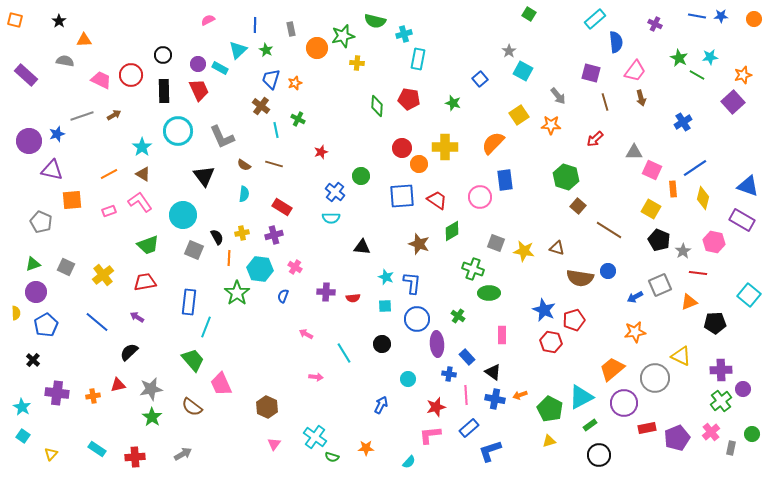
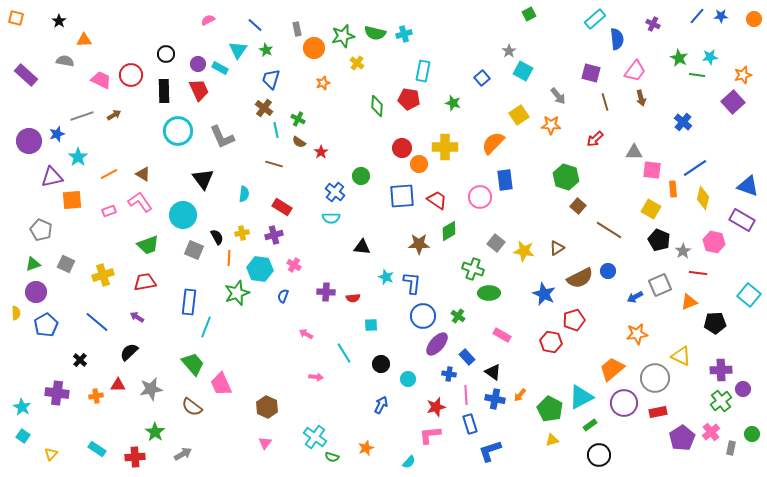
green square at (529, 14): rotated 32 degrees clockwise
blue line at (697, 16): rotated 60 degrees counterclockwise
orange square at (15, 20): moved 1 px right, 2 px up
green semicircle at (375, 21): moved 12 px down
purple cross at (655, 24): moved 2 px left
blue line at (255, 25): rotated 49 degrees counterclockwise
gray rectangle at (291, 29): moved 6 px right
blue semicircle at (616, 42): moved 1 px right, 3 px up
orange circle at (317, 48): moved 3 px left
cyan triangle at (238, 50): rotated 12 degrees counterclockwise
black circle at (163, 55): moved 3 px right, 1 px up
cyan rectangle at (418, 59): moved 5 px right, 12 px down
yellow cross at (357, 63): rotated 32 degrees clockwise
green line at (697, 75): rotated 21 degrees counterclockwise
blue square at (480, 79): moved 2 px right, 1 px up
orange star at (295, 83): moved 28 px right
brown cross at (261, 106): moved 3 px right, 2 px down
blue cross at (683, 122): rotated 18 degrees counterclockwise
cyan star at (142, 147): moved 64 px left, 10 px down
red star at (321, 152): rotated 16 degrees counterclockwise
brown semicircle at (244, 165): moved 55 px right, 23 px up
purple triangle at (52, 170): moved 7 px down; rotated 25 degrees counterclockwise
pink square at (652, 170): rotated 18 degrees counterclockwise
black triangle at (204, 176): moved 1 px left, 3 px down
gray pentagon at (41, 222): moved 8 px down
green diamond at (452, 231): moved 3 px left
gray square at (496, 243): rotated 18 degrees clockwise
brown star at (419, 244): rotated 20 degrees counterclockwise
brown triangle at (557, 248): rotated 49 degrees counterclockwise
gray square at (66, 267): moved 3 px up
pink cross at (295, 267): moved 1 px left, 2 px up
yellow cross at (103, 275): rotated 20 degrees clockwise
brown semicircle at (580, 278): rotated 36 degrees counterclockwise
green star at (237, 293): rotated 15 degrees clockwise
cyan square at (385, 306): moved 14 px left, 19 px down
blue star at (544, 310): moved 16 px up
blue circle at (417, 319): moved 6 px right, 3 px up
orange star at (635, 332): moved 2 px right, 2 px down
pink rectangle at (502, 335): rotated 60 degrees counterclockwise
black circle at (382, 344): moved 1 px left, 20 px down
purple ellipse at (437, 344): rotated 45 degrees clockwise
black cross at (33, 360): moved 47 px right
green trapezoid at (193, 360): moved 4 px down
red triangle at (118, 385): rotated 14 degrees clockwise
orange arrow at (520, 395): rotated 32 degrees counterclockwise
orange cross at (93, 396): moved 3 px right
green star at (152, 417): moved 3 px right, 15 px down
blue rectangle at (469, 428): moved 1 px right, 4 px up; rotated 66 degrees counterclockwise
red rectangle at (647, 428): moved 11 px right, 16 px up
purple pentagon at (677, 438): moved 5 px right; rotated 10 degrees counterclockwise
yellow triangle at (549, 441): moved 3 px right, 1 px up
pink triangle at (274, 444): moved 9 px left, 1 px up
orange star at (366, 448): rotated 21 degrees counterclockwise
